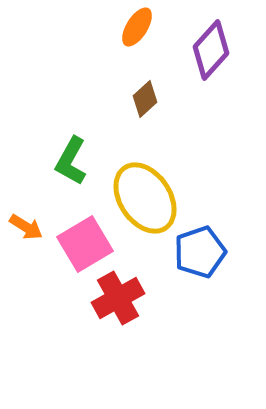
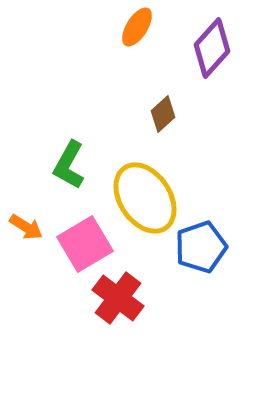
purple diamond: moved 1 px right, 2 px up
brown diamond: moved 18 px right, 15 px down
green L-shape: moved 2 px left, 4 px down
blue pentagon: moved 1 px right, 5 px up
red cross: rotated 24 degrees counterclockwise
